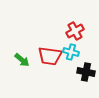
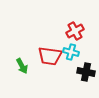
green arrow: moved 6 px down; rotated 21 degrees clockwise
